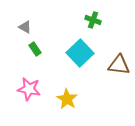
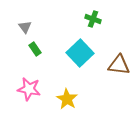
green cross: moved 1 px up
gray triangle: rotated 24 degrees clockwise
